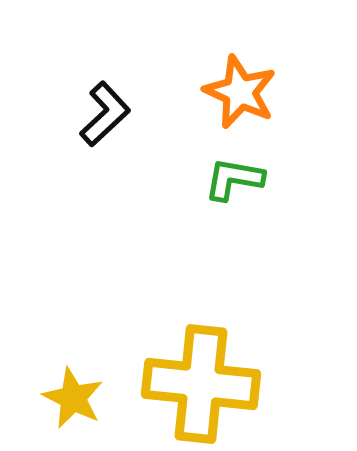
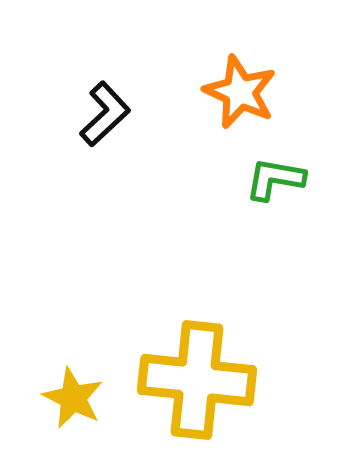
green L-shape: moved 41 px right
yellow cross: moved 4 px left, 4 px up
